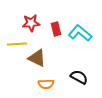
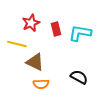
red star: rotated 18 degrees counterclockwise
cyan L-shape: rotated 30 degrees counterclockwise
yellow line: rotated 18 degrees clockwise
brown triangle: moved 2 px left, 4 px down
orange semicircle: moved 5 px left
